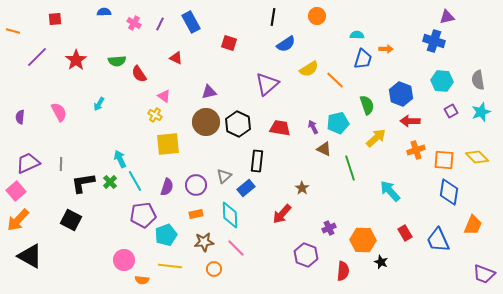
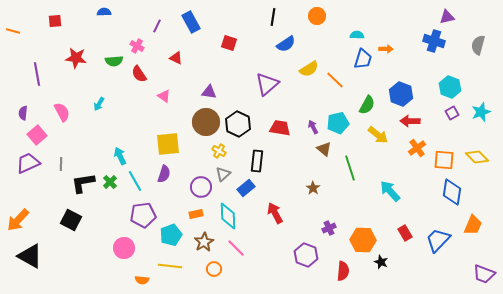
red square at (55, 19): moved 2 px down
pink cross at (134, 23): moved 3 px right, 23 px down
purple line at (160, 24): moved 3 px left, 2 px down
purple line at (37, 57): moved 17 px down; rotated 55 degrees counterclockwise
red star at (76, 60): moved 2 px up; rotated 30 degrees counterclockwise
green semicircle at (117, 61): moved 3 px left
gray semicircle at (478, 80): moved 35 px up; rotated 24 degrees clockwise
cyan hexagon at (442, 81): moved 8 px right, 6 px down; rotated 15 degrees clockwise
purple triangle at (209, 92): rotated 21 degrees clockwise
green semicircle at (367, 105): rotated 48 degrees clockwise
purple square at (451, 111): moved 1 px right, 2 px down
pink semicircle at (59, 112): moved 3 px right
yellow cross at (155, 115): moved 64 px right, 36 px down
purple semicircle at (20, 117): moved 3 px right, 4 px up
yellow arrow at (376, 138): moved 2 px right, 3 px up; rotated 80 degrees clockwise
brown triangle at (324, 149): rotated 14 degrees clockwise
orange cross at (416, 150): moved 1 px right, 2 px up; rotated 18 degrees counterclockwise
cyan arrow at (120, 159): moved 3 px up
gray triangle at (224, 176): moved 1 px left, 2 px up
purple circle at (196, 185): moved 5 px right, 2 px down
purple semicircle at (167, 187): moved 3 px left, 13 px up
brown star at (302, 188): moved 11 px right
pink square at (16, 191): moved 21 px right, 56 px up
blue diamond at (449, 192): moved 3 px right
red arrow at (282, 214): moved 7 px left, 1 px up; rotated 110 degrees clockwise
cyan diamond at (230, 215): moved 2 px left, 1 px down
cyan pentagon at (166, 235): moved 5 px right
blue trapezoid at (438, 240): rotated 68 degrees clockwise
brown star at (204, 242): rotated 24 degrees counterclockwise
pink circle at (124, 260): moved 12 px up
